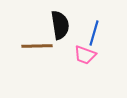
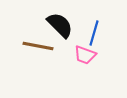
black semicircle: rotated 36 degrees counterclockwise
brown line: moved 1 px right; rotated 12 degrees clockwise
